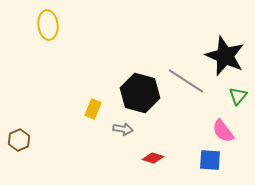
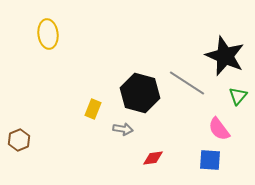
yellow ellipse: moved 9 px down
gray line: moved 1 px right, 2 px down
pink semicircle: moved 4 px left, 2 px up
red diamond: rotated 25 degrees counterclockwise
